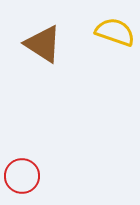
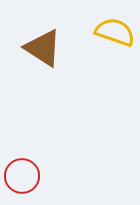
brown triangle: moved 4 px down
